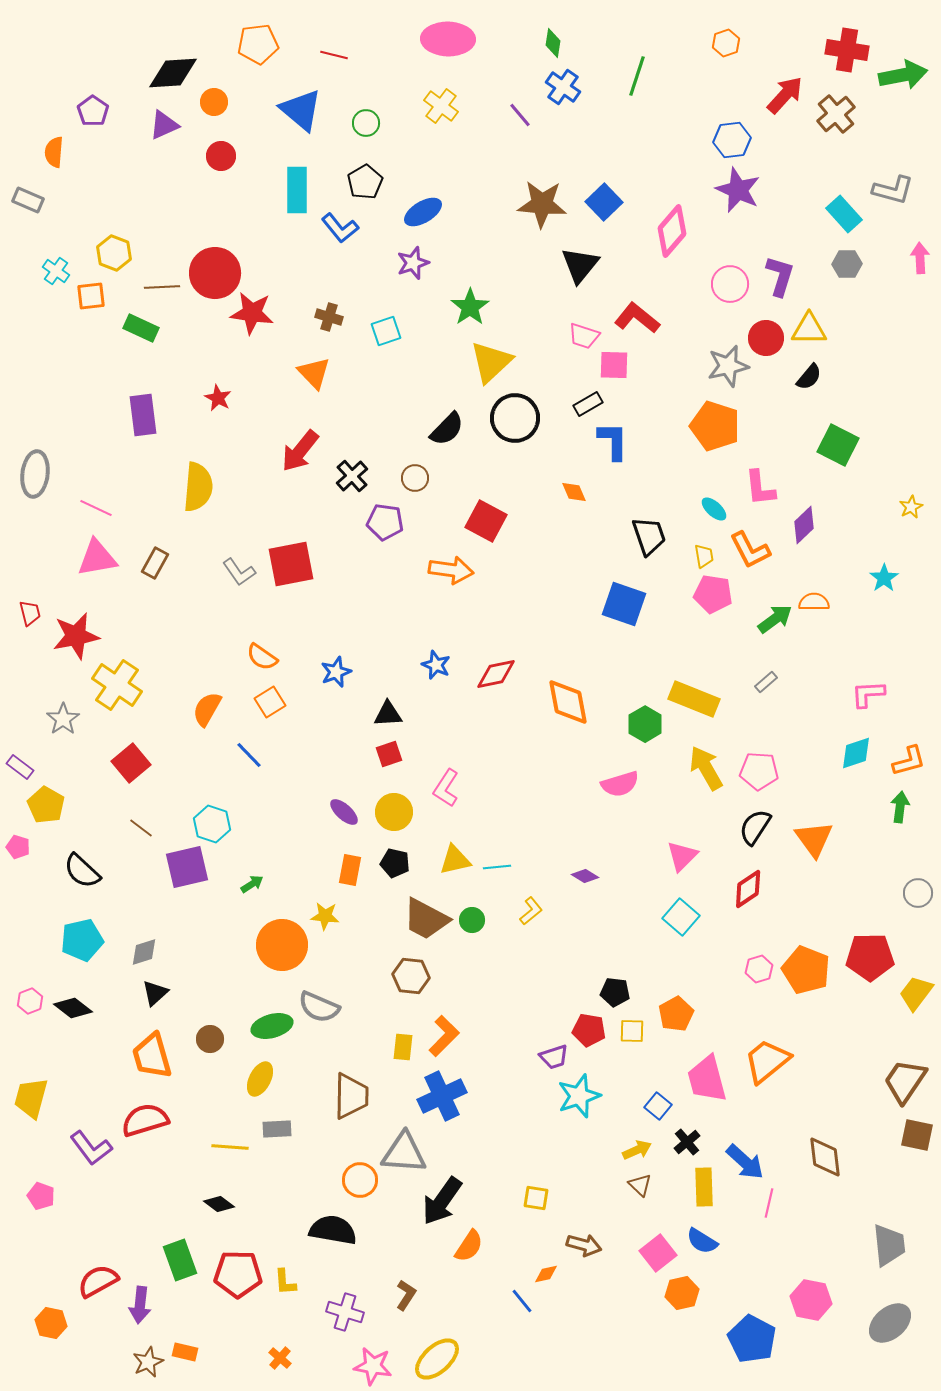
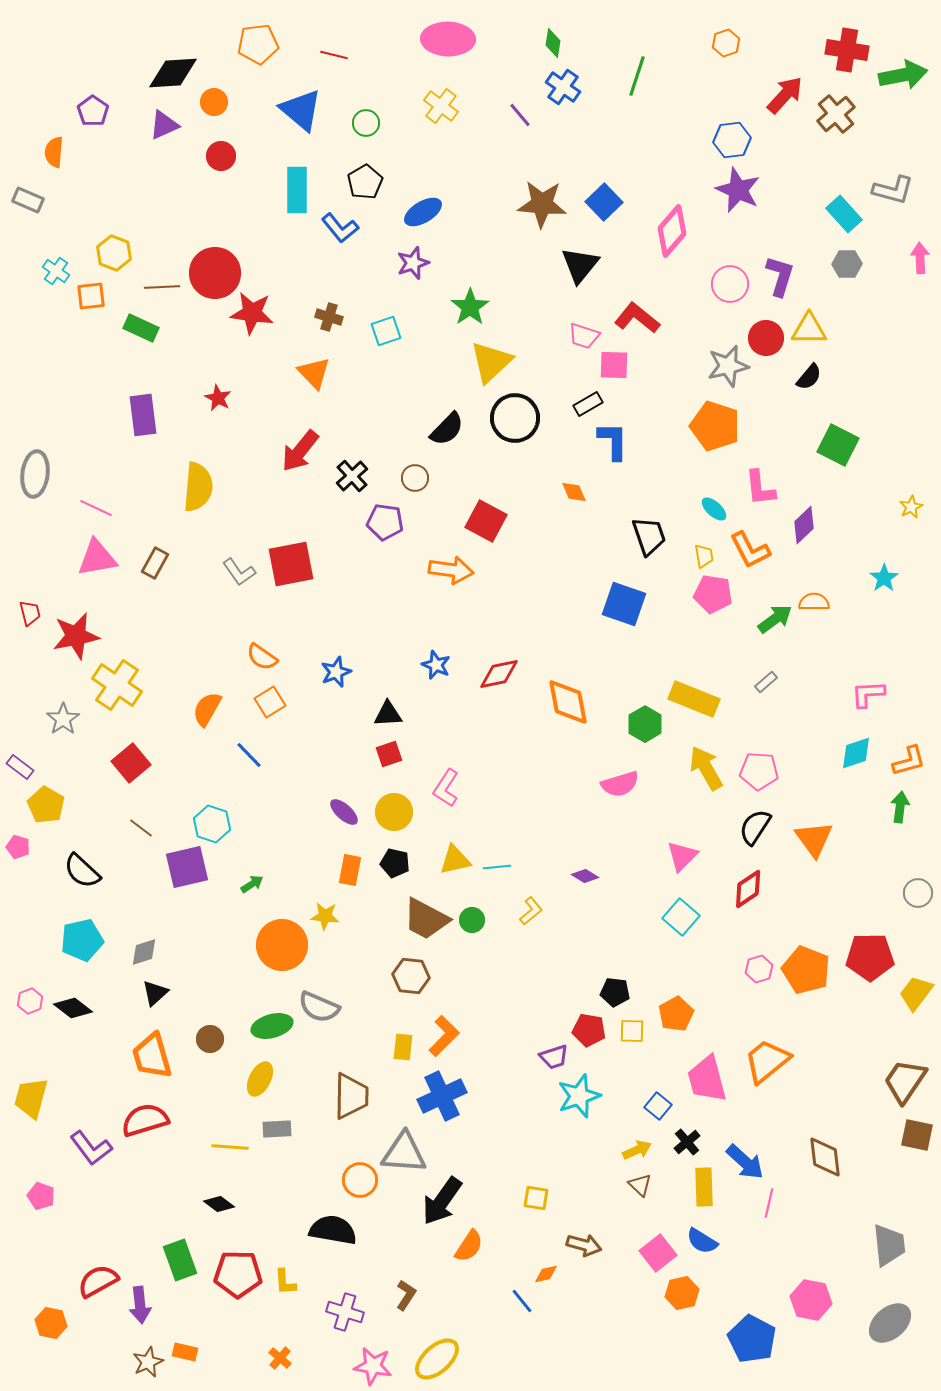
red diamond at (496, 674): moved 3 px right
purple arrow at (140, 1305): rotated 12 degrees counterclockwise
